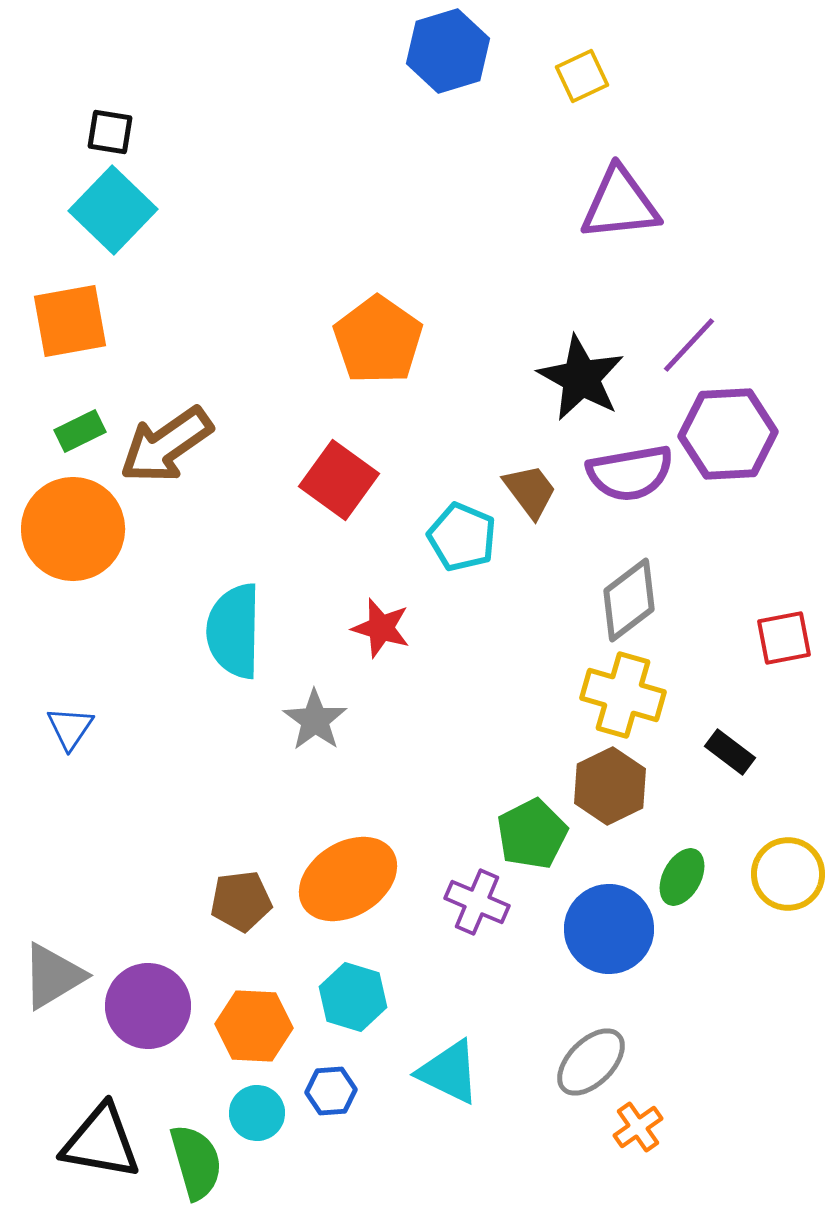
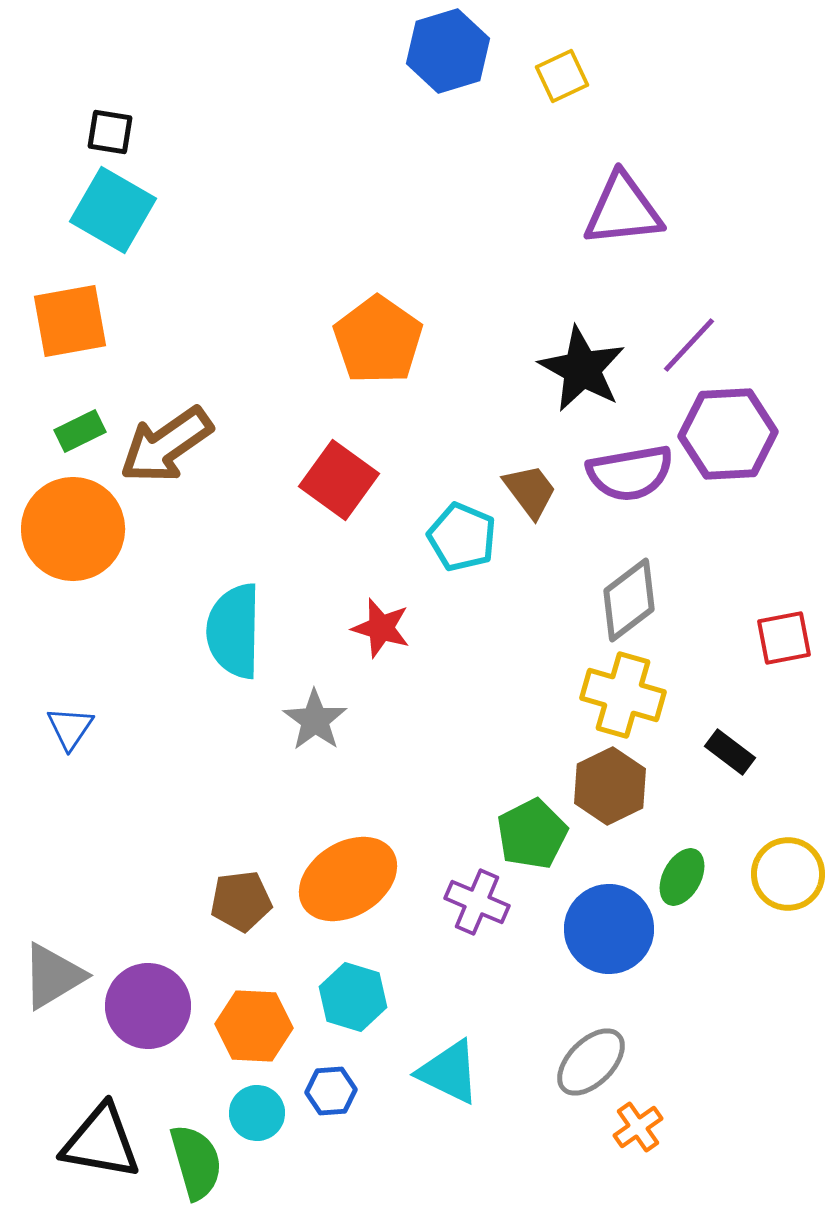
yellow square at (582, 76): moved 20 px left
purple triangle at (620, 204): moved 3 px right, 6 px down
cyan square at (113, 210): rotated 14 degrees counterclockwise
black star at (581, 378): moved 1 px right, 9 px up
